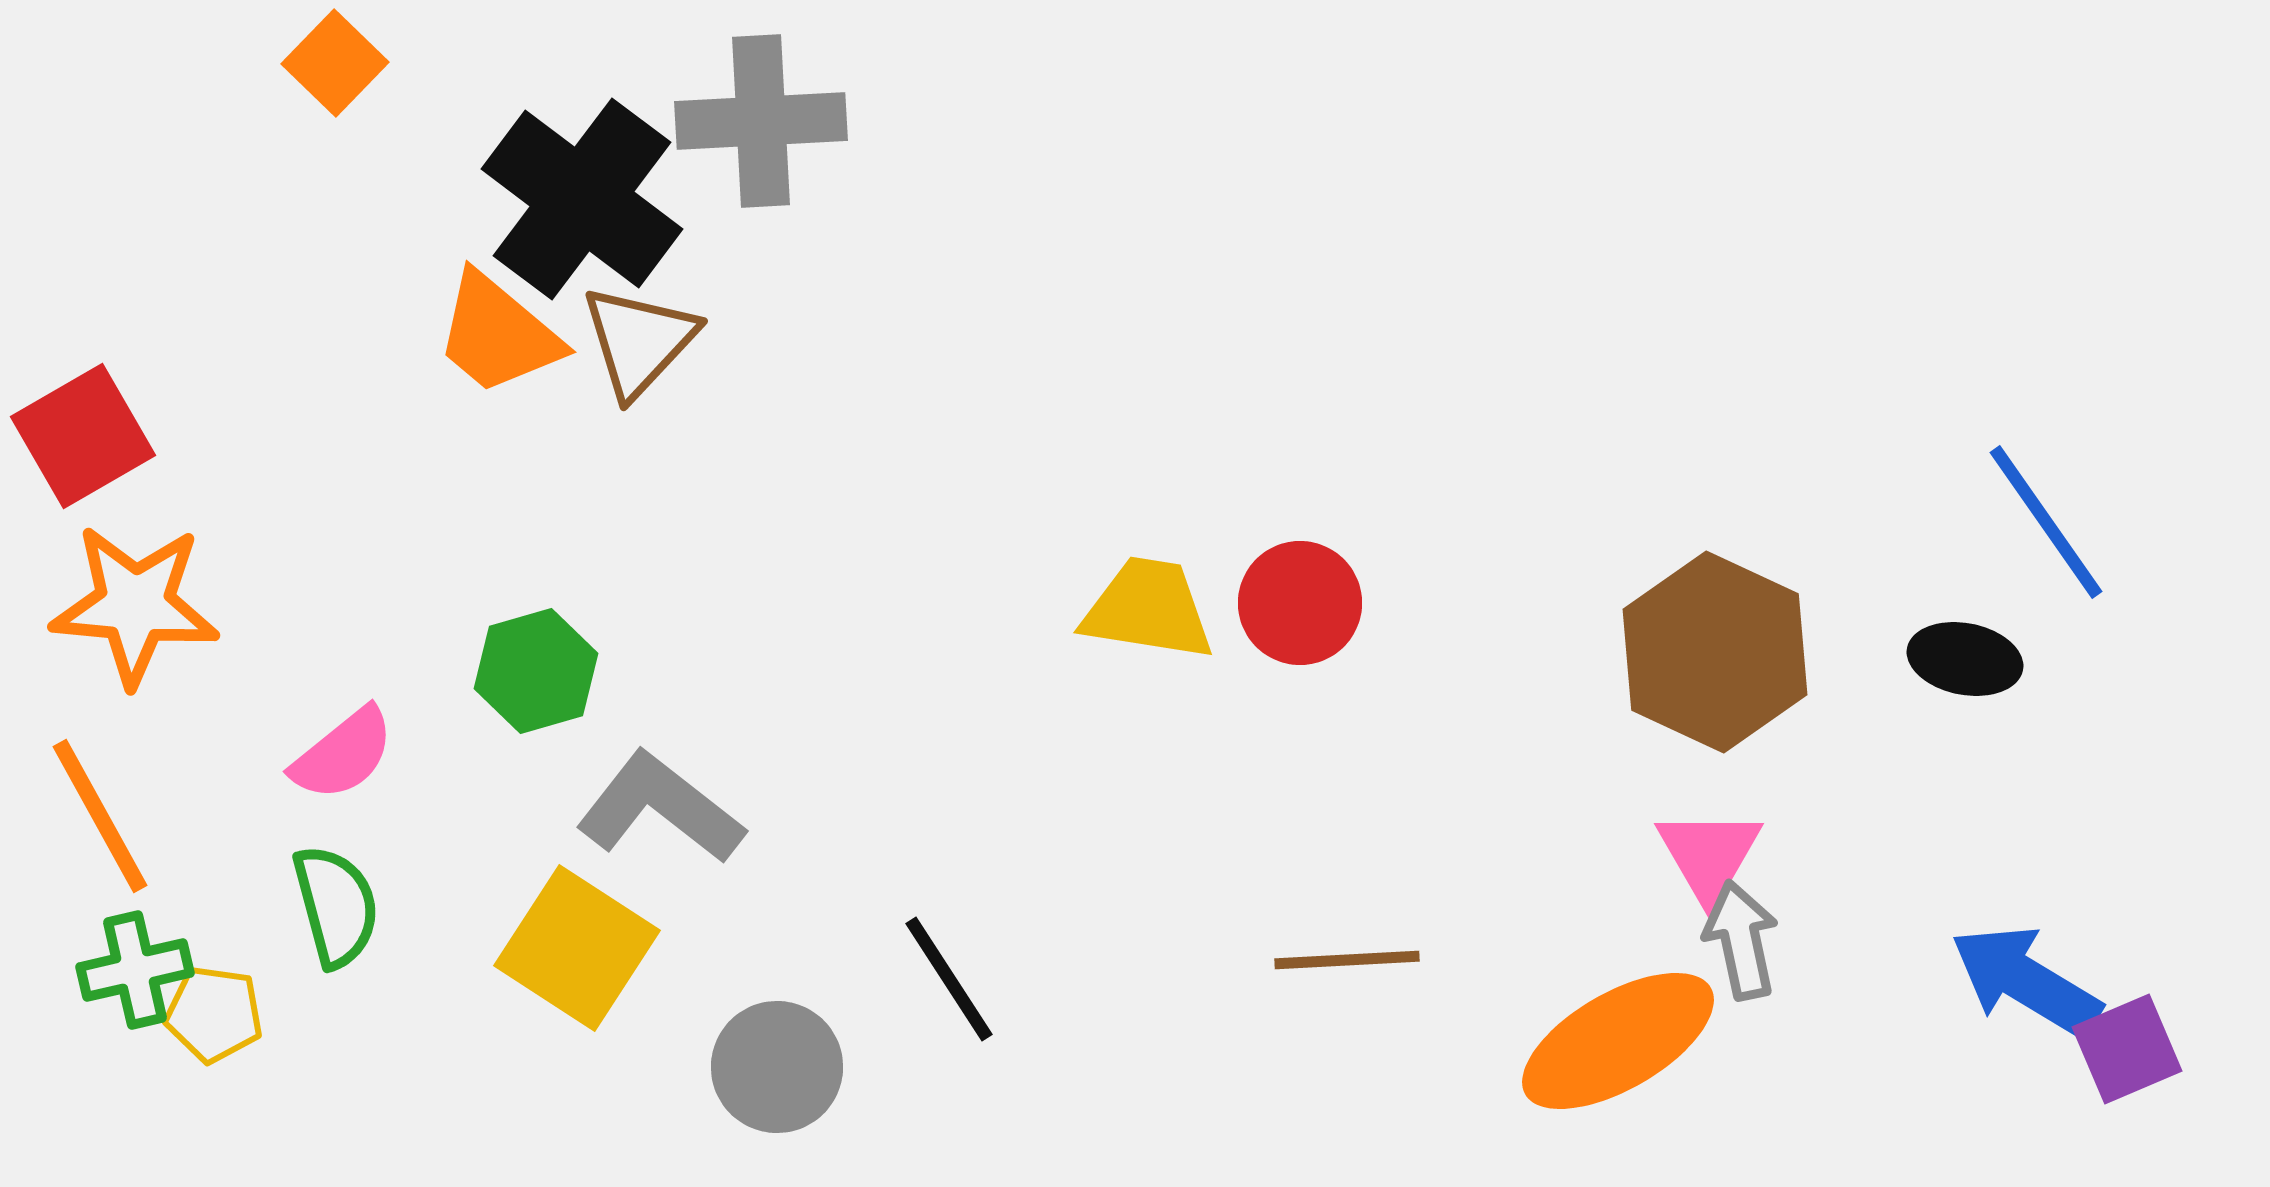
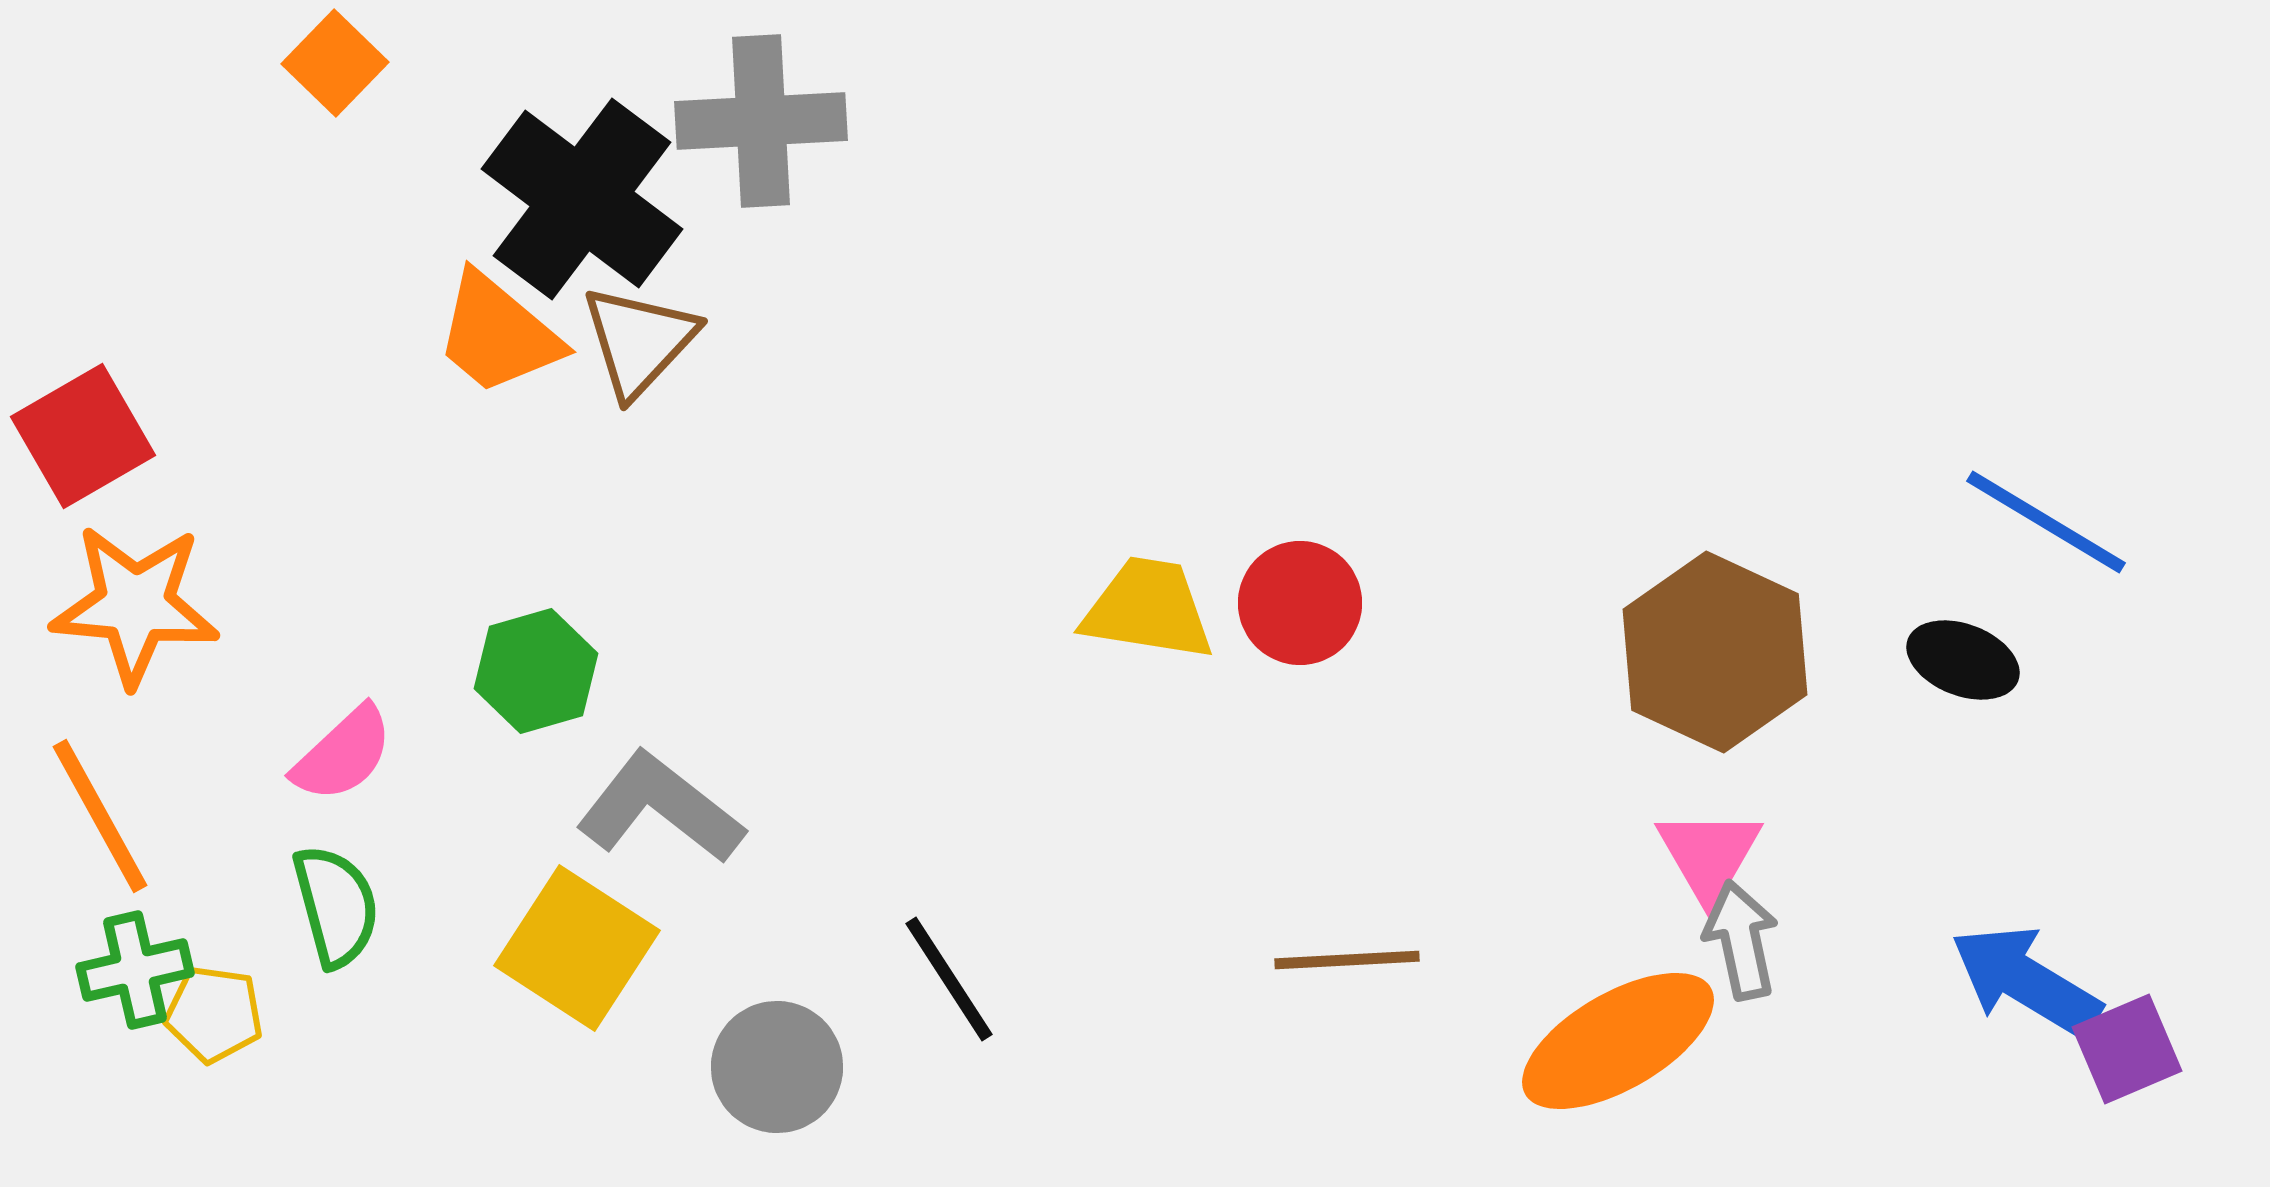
blue line: rotated 24 degrees counterclockwise
black ellipse: moved 2 px left, 1 px down; rotated 10 degrees clockwise
pink semicircle: rotated 4 degrees counterclockwise
